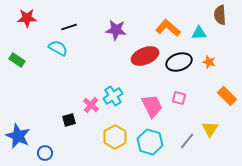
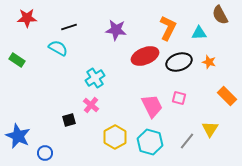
brown semicircle: rotated 24 degrees counterclockwise
orange L-shape: rotated 75 degrees clockwise
cyan cross: moved 18 px left, 18 px up
